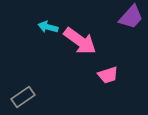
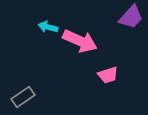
pink arrow: rotated 12 degrees counterclockwise
